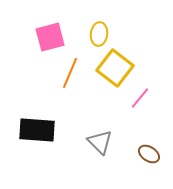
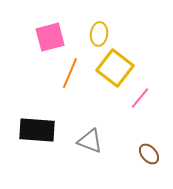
gray triangle: moved 10 px left, 1 px up; rotated 24 degrees counterclockwise
brown ellipse: rotated 15 degrees clockwise
